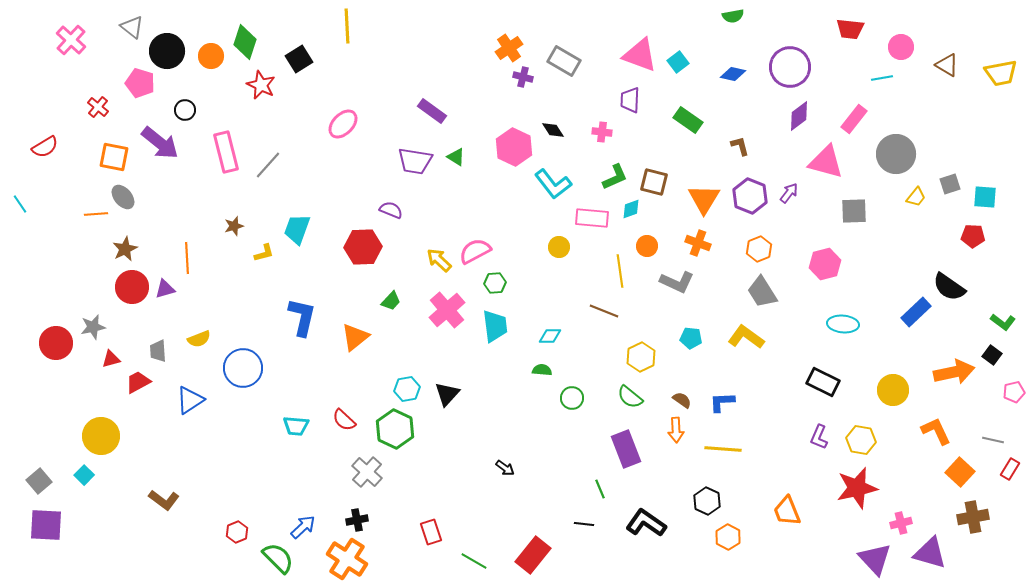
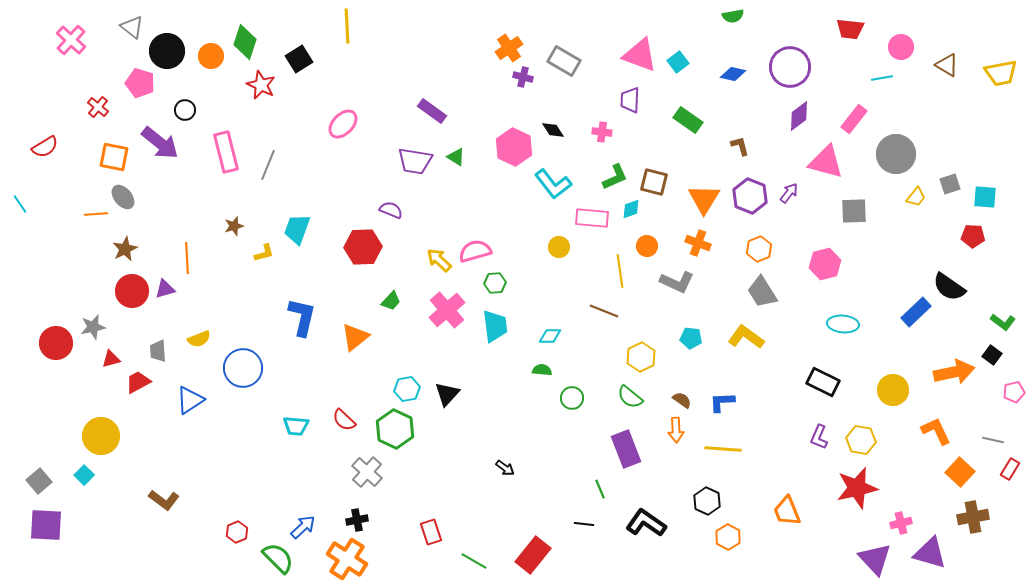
gray line at (268, 165): rotated 20 degrees counterclockwise
pink semicircle at (475, 251): rotated 12 degrees clockwise
red circle at (132, 287): moved 4 px down
